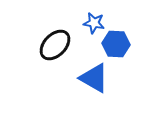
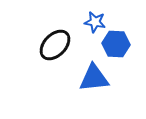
blue star: moved 1 px right, 1 px up
blue triangle: rotated 36 degrees counterclockwise
